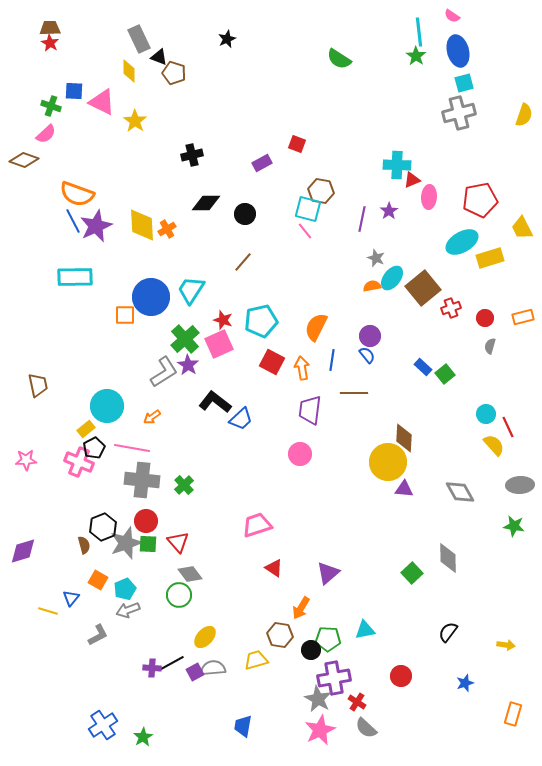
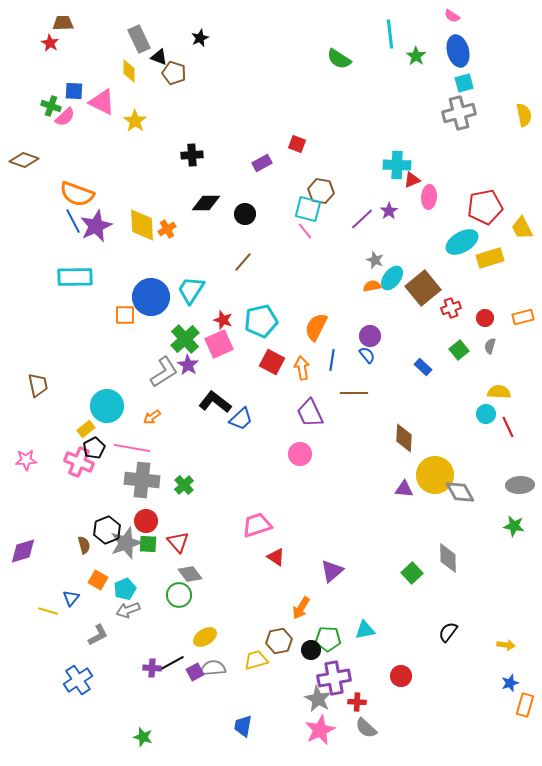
brown trapezoid at (50, 28): moved 13 px right, 5 px up
cyan line at (419, 32): moved 29 px left, 2 px down
black star at (227, 39): moved 27 px left, 1 px up
yellow semicircle at (524, 115): rotated 30 degrees counterclockwise
pink semicircle at (46, 134): moved 19 px right, 17 px up
black cross at (192, 155): rotated 10 degrees clockwise
red pentagon at (480, 200): moved 5 px right, 7 px down
purple line at (362, 219): rotated 35 degrees clockwise
gray star at (376, 258): moved 1 px left, 2 px down
green square at (445, 374): moved 14 px right, 24 px up
purple trapezoid at (310, 410): moved 3 px down; rotated 32 degrees counterclockwise
yellow semicircle at (494, 445): moved 5 px right, 53 px up; rotated 45 degrees counterclockwise
yellow circle at (388, 462): moved 47 px right, 13 px down
black hexagon at (103, 527): moved 4 px right, 3 px down
red triangle at (274, 568): moved 2 px right, 11 px up
purple triangle at (328, 573): moved 4 px right, 2 px up
brown hexagon at (280, 635): moved 1 px left, 6 px down; rotated 20 degrees counterclockwise
yellow ellipse at (205, 637): rotated 15 degrees clockwise
blue star at (465, 683): moved 45 px right
red cross at (357, 702): rotated 30 degrees counterclockwise
orange rectangle at (513, 714): moved 12 px right, 9 px up
blue cross at (103, 725): moved 25 px left, 45 px up
green star at (143, 737): rotated 24 degrees counterclockwise
